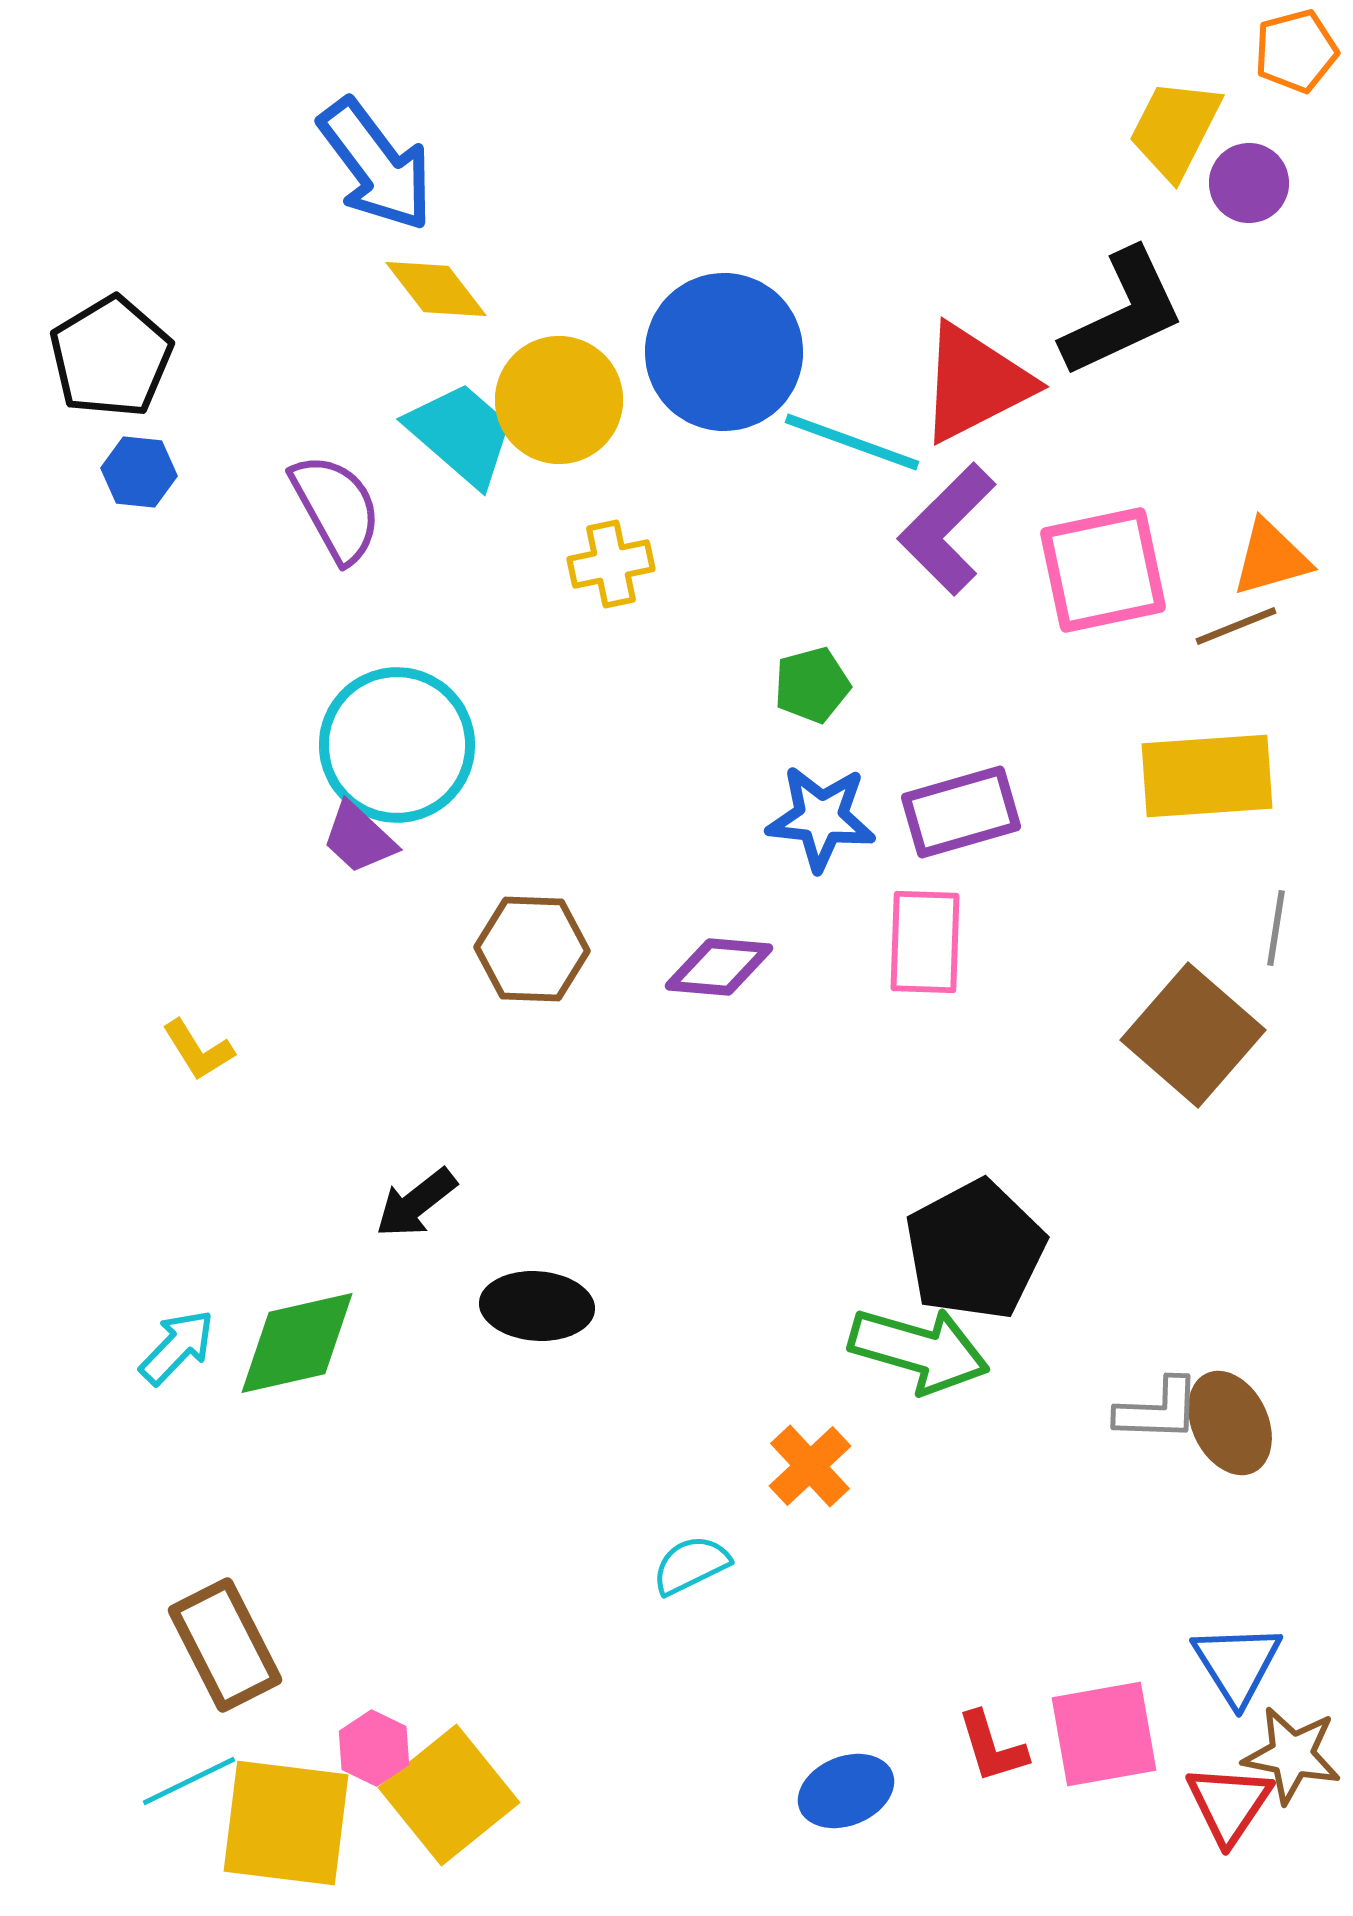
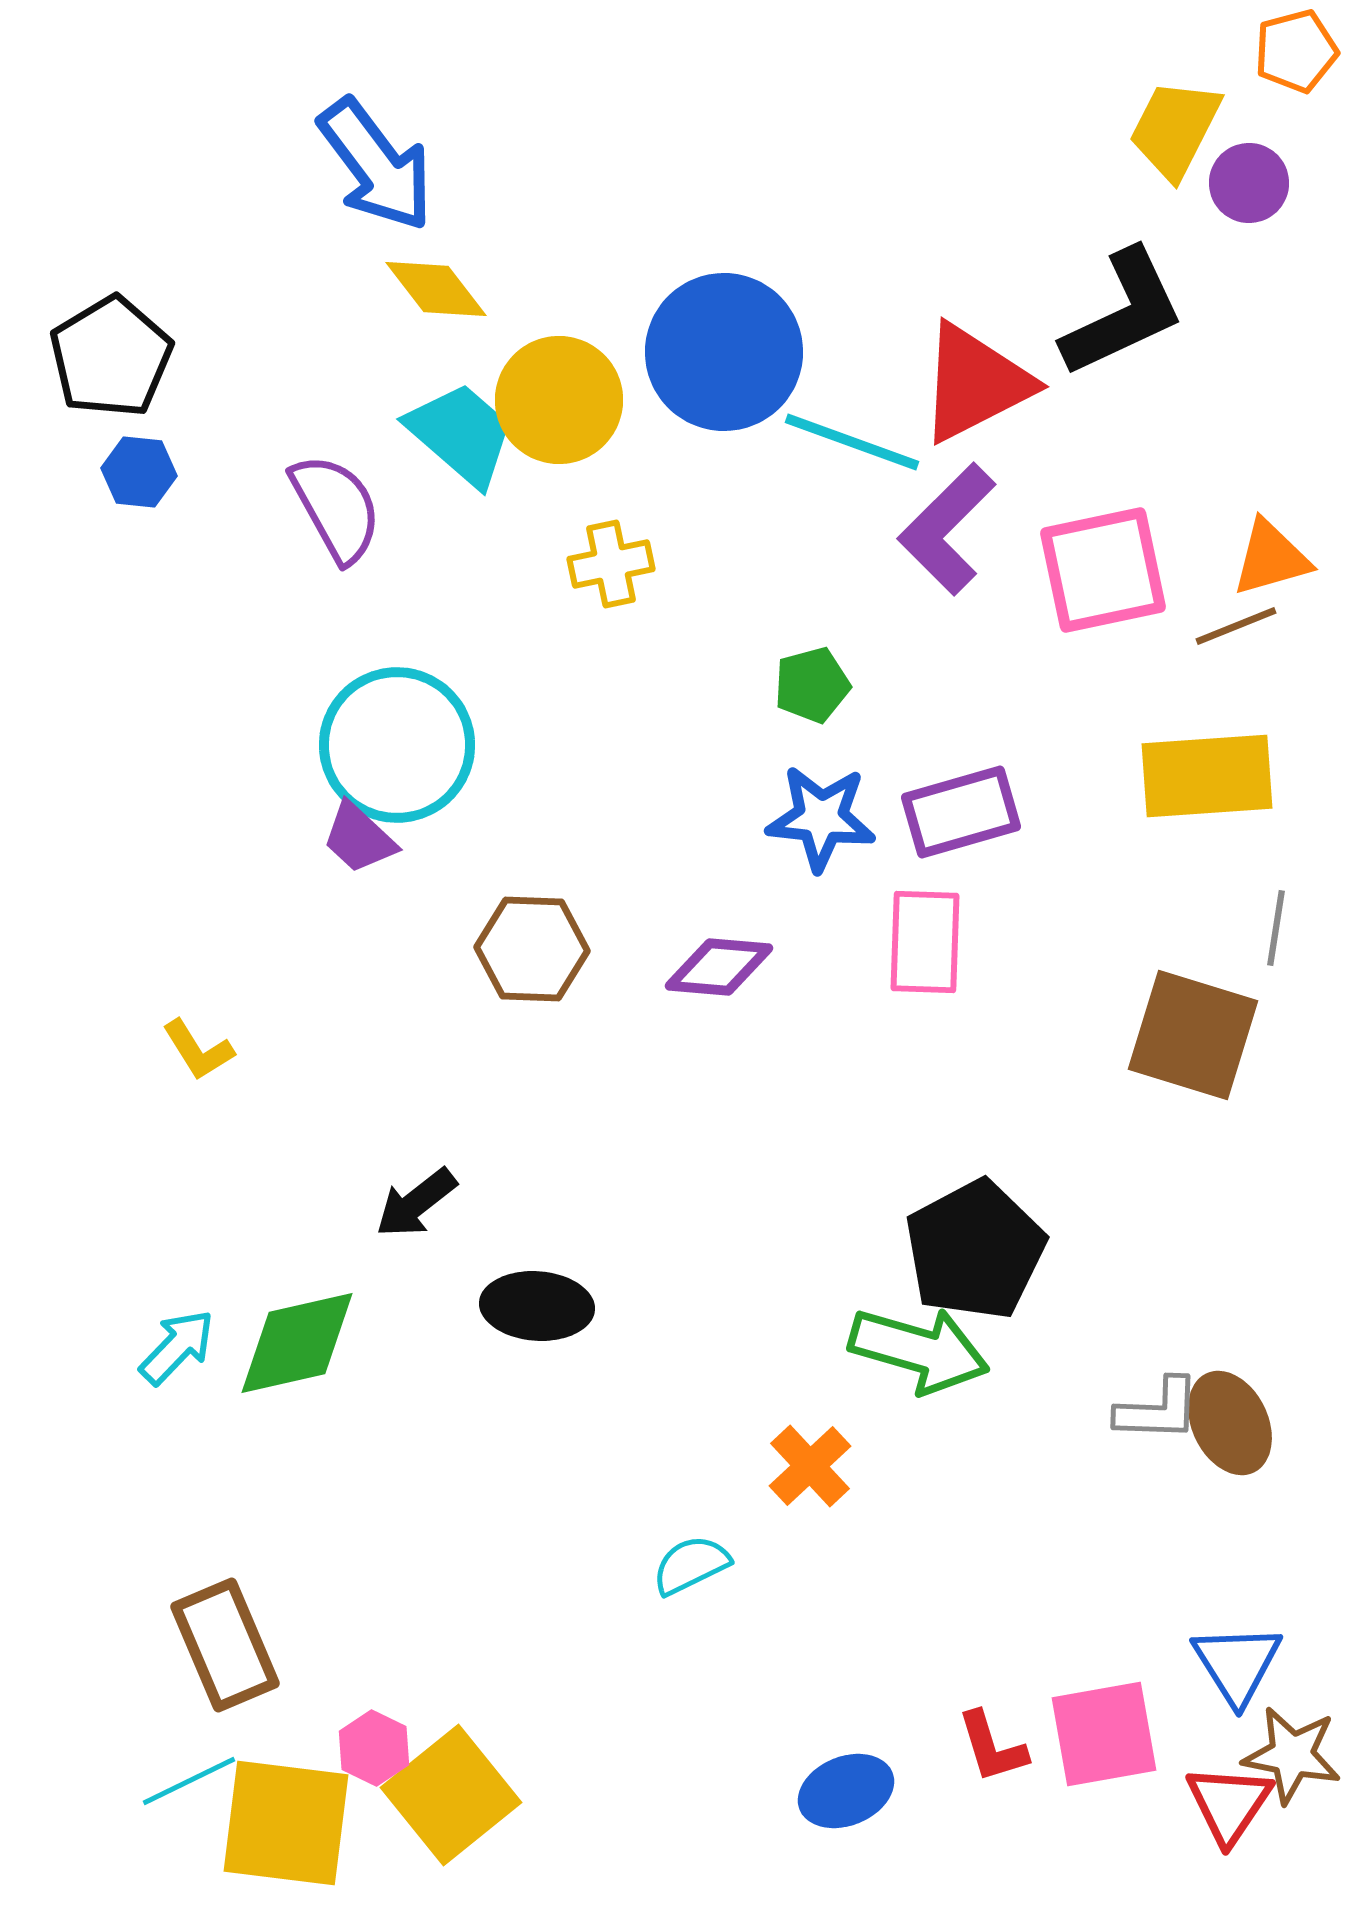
brown square at (1193, 1035): rotated 24 degrees counterclockwise
brown rectangle at (225, 1645): rotated 4 degrees clockwise
yellow square at (449, 1795): moved 2 px right
